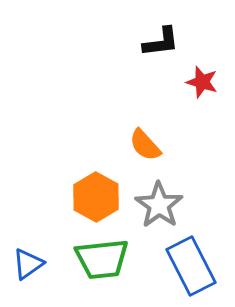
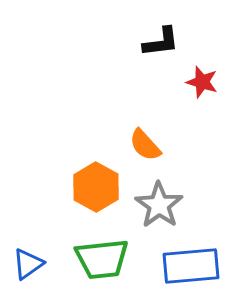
orange hexagon: moved 10 px up
blue rectangle: rotated 68 degrees counterclockwise
